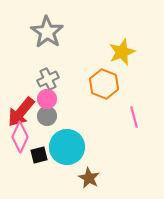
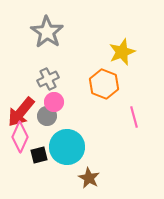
pink circle: moved 7 px right, 3 px down
